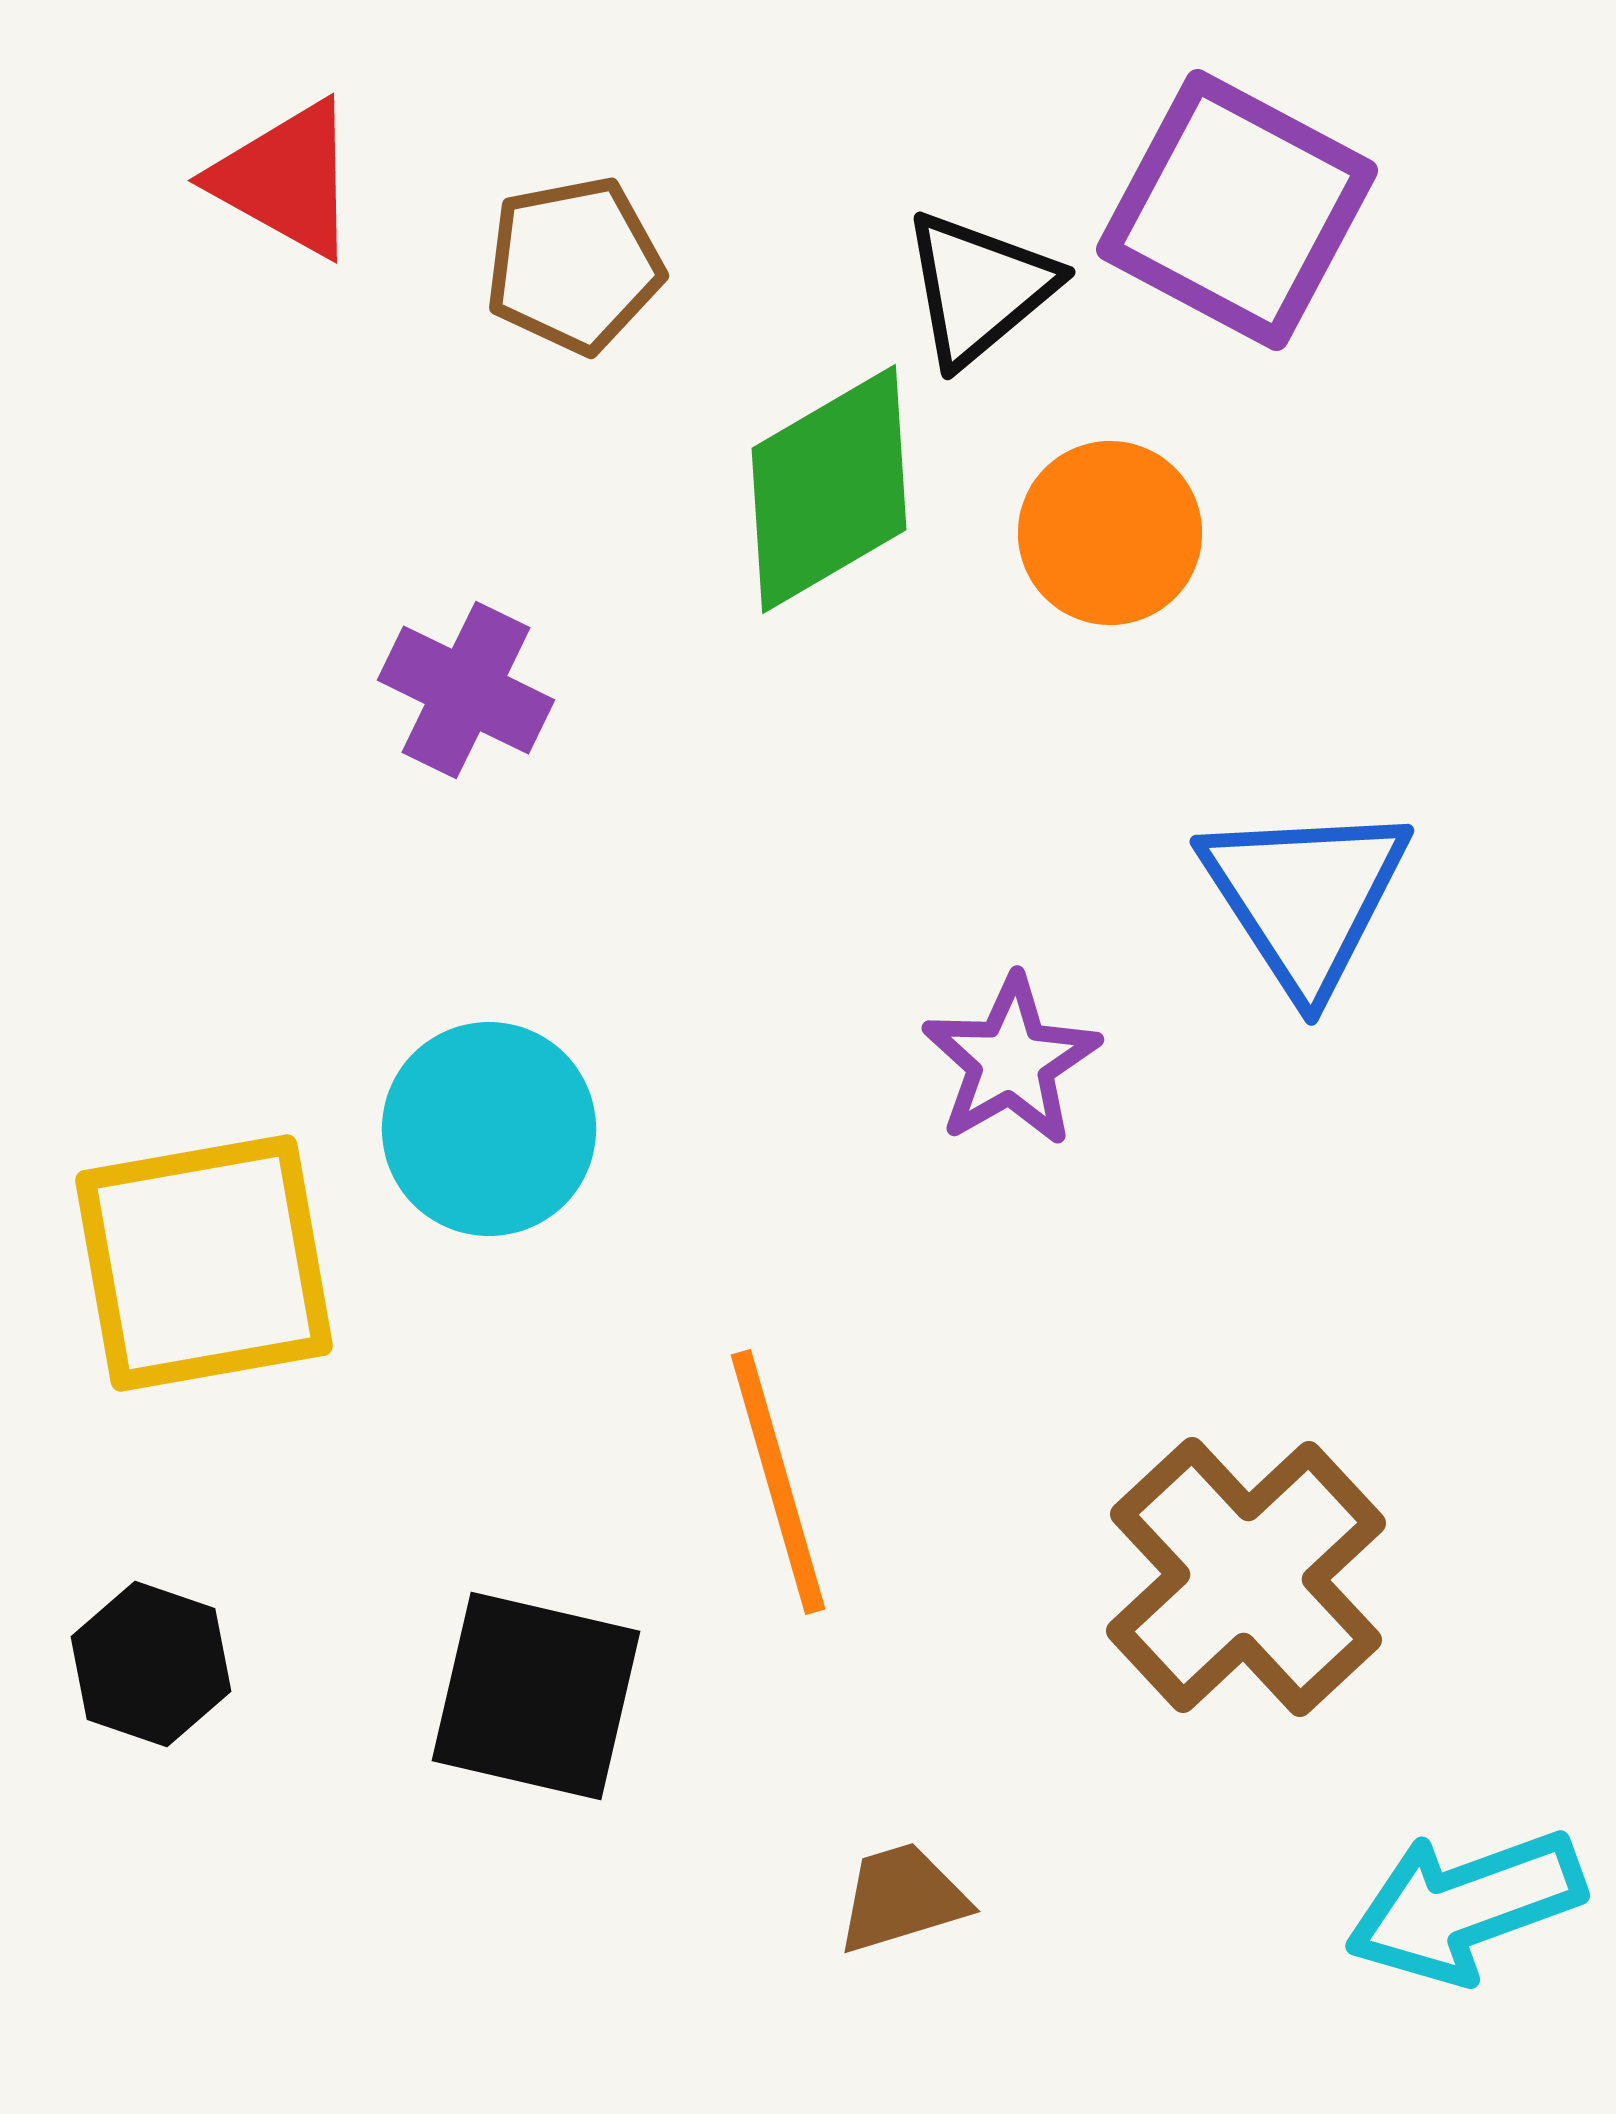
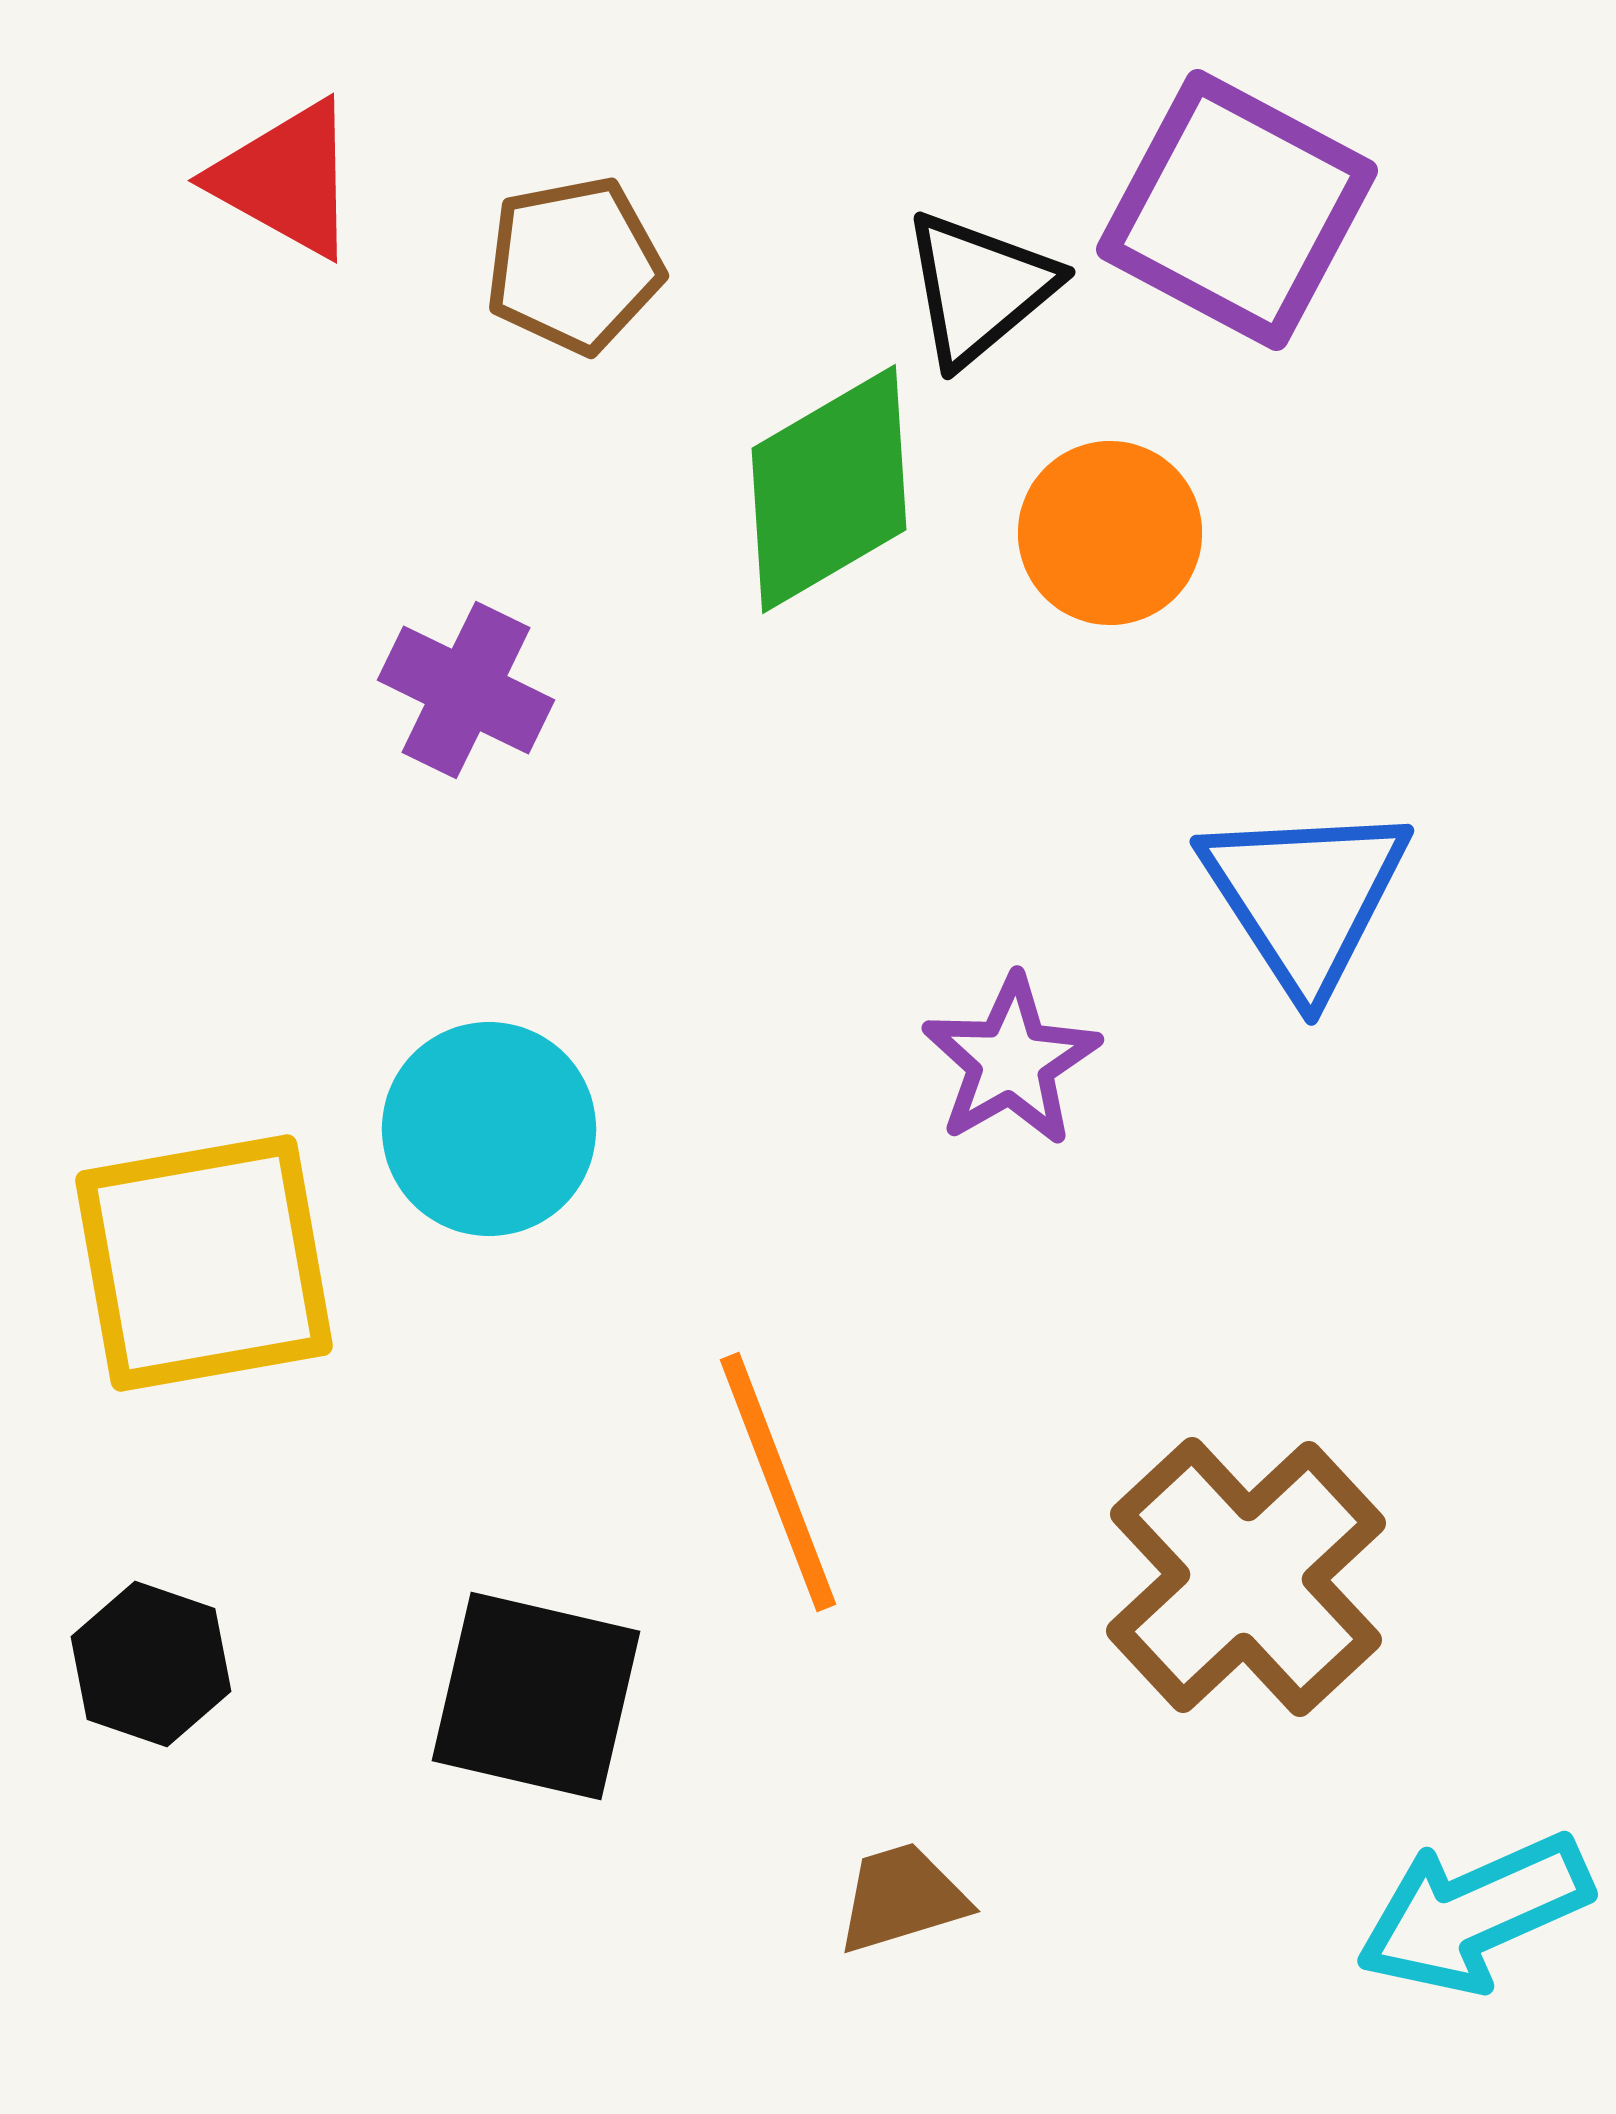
orange line: rotated 5 degrees counterclockwise
cyan arrow: moved 9 px right, 7 px down; rotated 4 degrees counterclockwise
